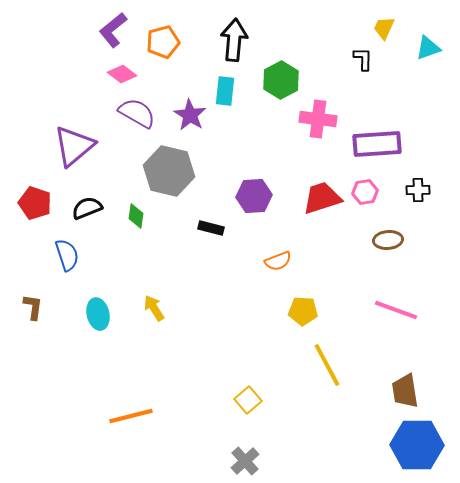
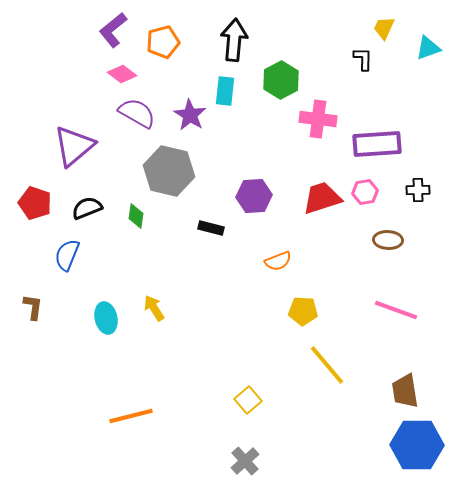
brown ellipse: rotated 8 degrees clockwise
blue semicircle: rotated 140 degrees counterclockwise
cyan ellipse: moved 8 px right, 4 px down
yellow line: rotated 12 degrees counterclockwise
